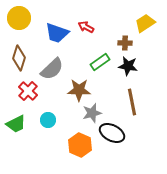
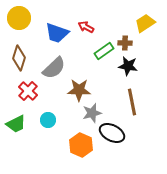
green rectangle: moved 4 px right, 11 px up
gray semicircle: moved 2 px right, 1 px up
orange hexagon: moved 1 px right
